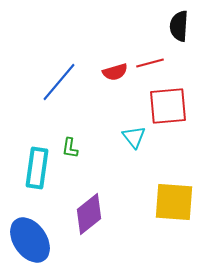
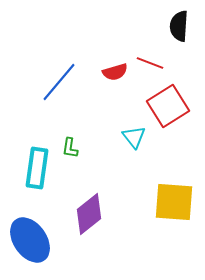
red line: rotated 36 degrees clockwise
red square: rotated 27 degrees counterclockwise
